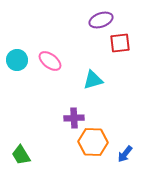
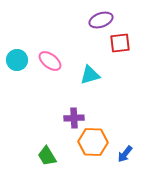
cyan triangle: moved 3 px left, 5 px up
green trapezoid: moved 26 px right, 1 px down
